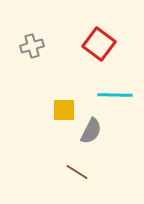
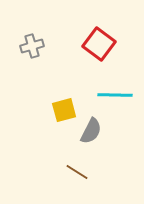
yellow square: rotated 15 degrees counterclockwise
